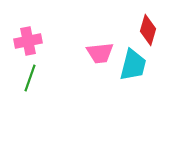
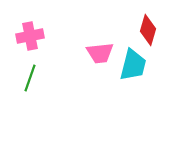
pink cross: moved 2 px right, 5 px up
